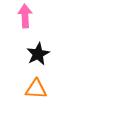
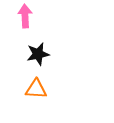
black star: rotated 15 degrees clockwise
